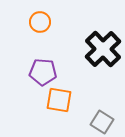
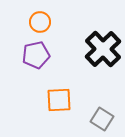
purple pentagon: moved 7 px left, 17 px up; rotated 16 degrees counterclockwise
orange square: rotated 12 degrees counterclockwise
gray square: moved 3 px up
